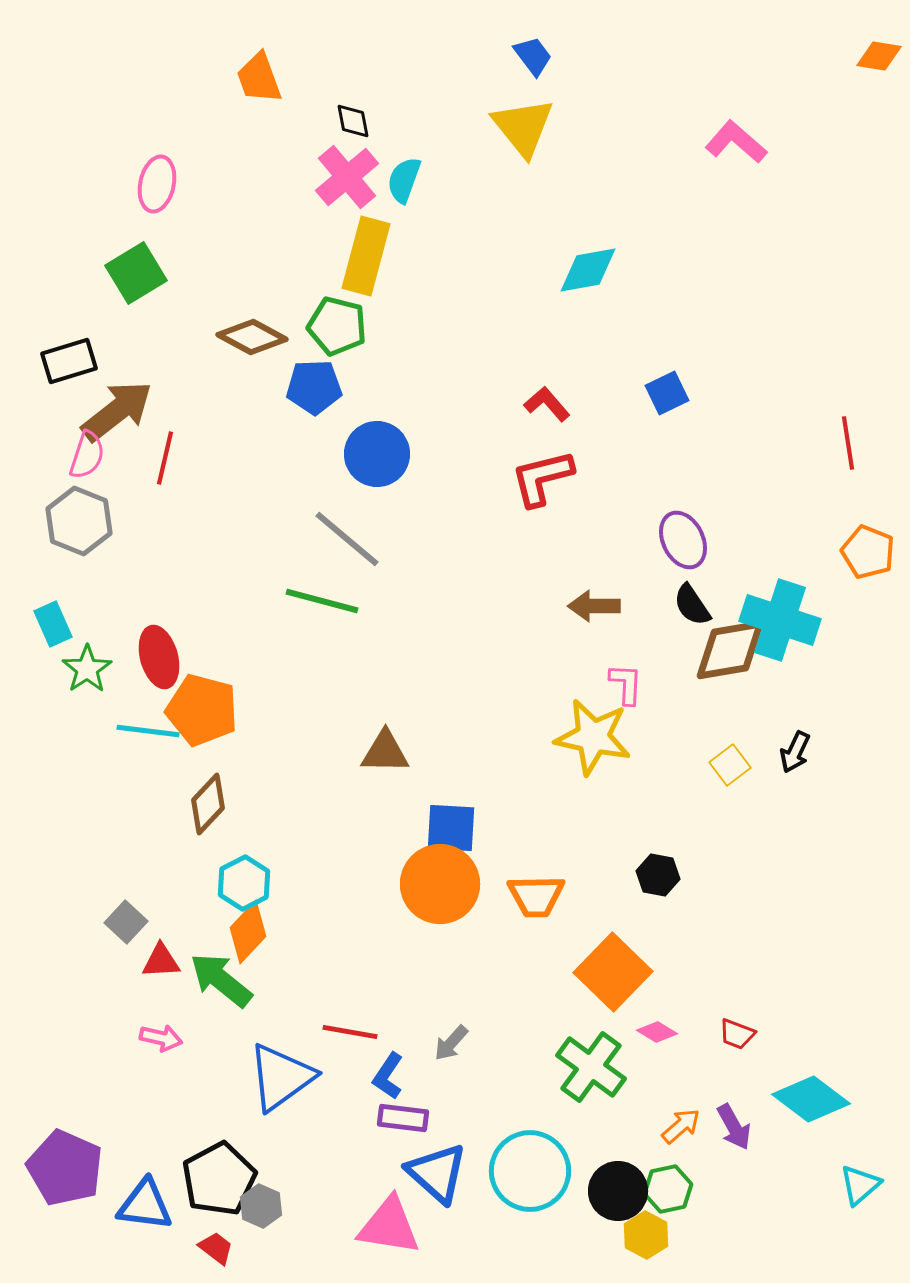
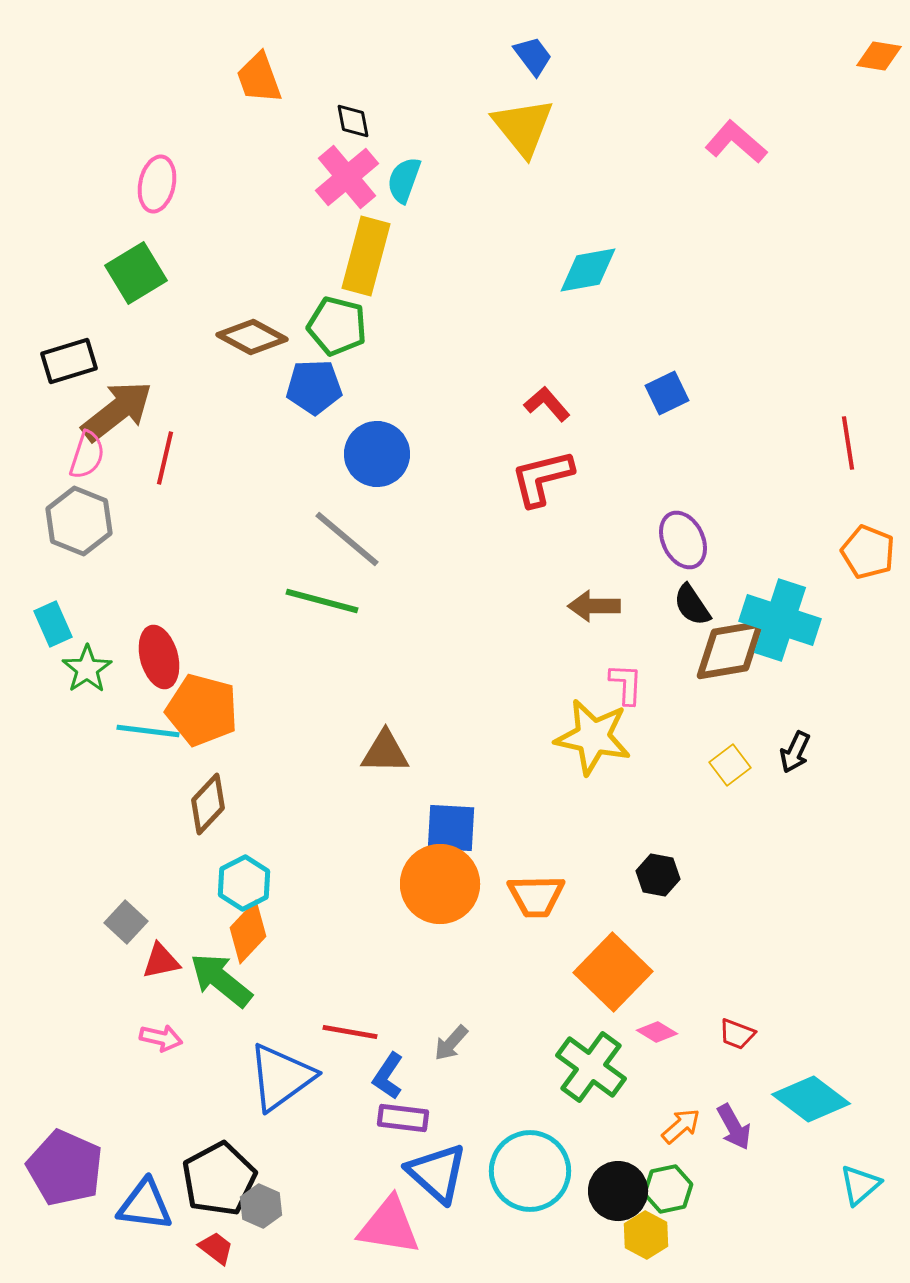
red triangle at (161, 961): rotated 9 degrees counterclockwise
